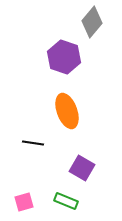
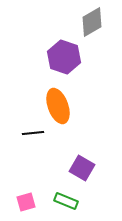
gray diamond: rotated 20 degrees clockwise
orange ellipse: moved 9 px left, 5 px up
black line: moved 10 px up; rotated 15 degrees counterclockwise
pink square: moved 2 px right
